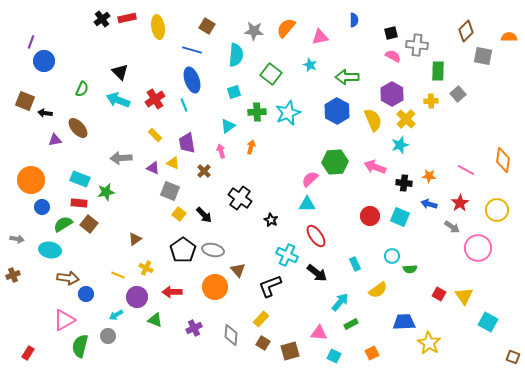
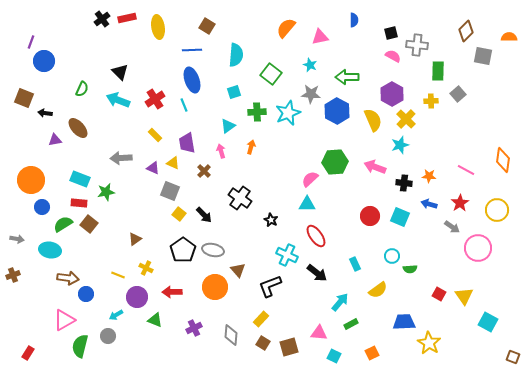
gray star at (254, 31): moved 57 px right, 63 px down
blue line at (192, 50): rotated 18 degrees counterclockwise
brown square at (25, 101): moved 1 px left, 3 px up
brown square at (290, 351): moved 1 px left, 4 px up
